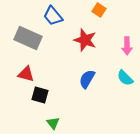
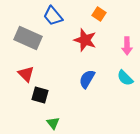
orange square: moved 4 px down
red triangle: rotated 30 degrees clockwise
